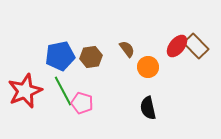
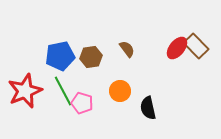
red ellipse: moved 2 px down
orange circle: moved 28 px left, 24 px down
